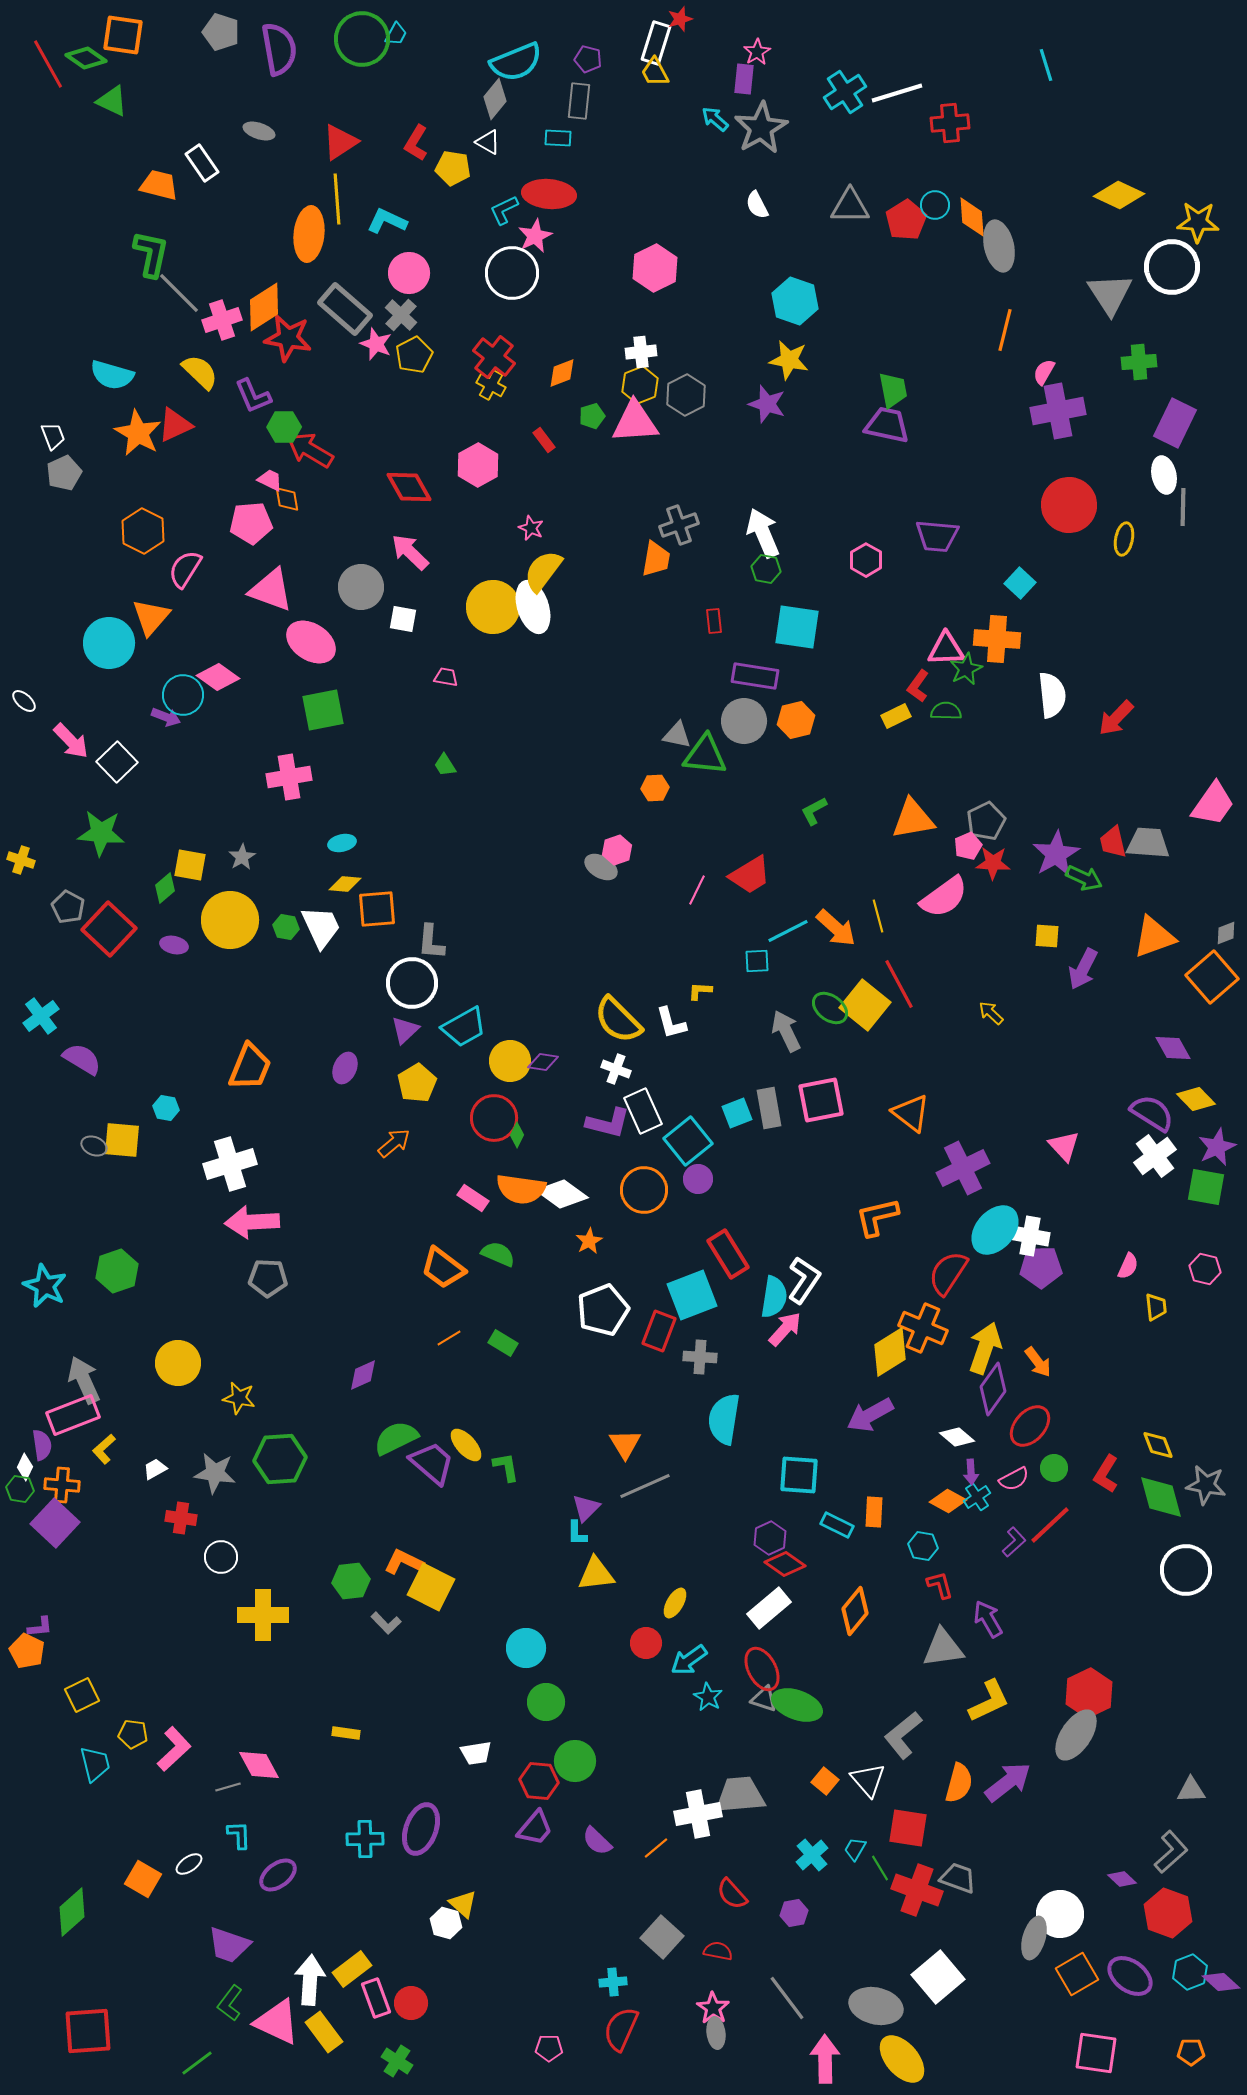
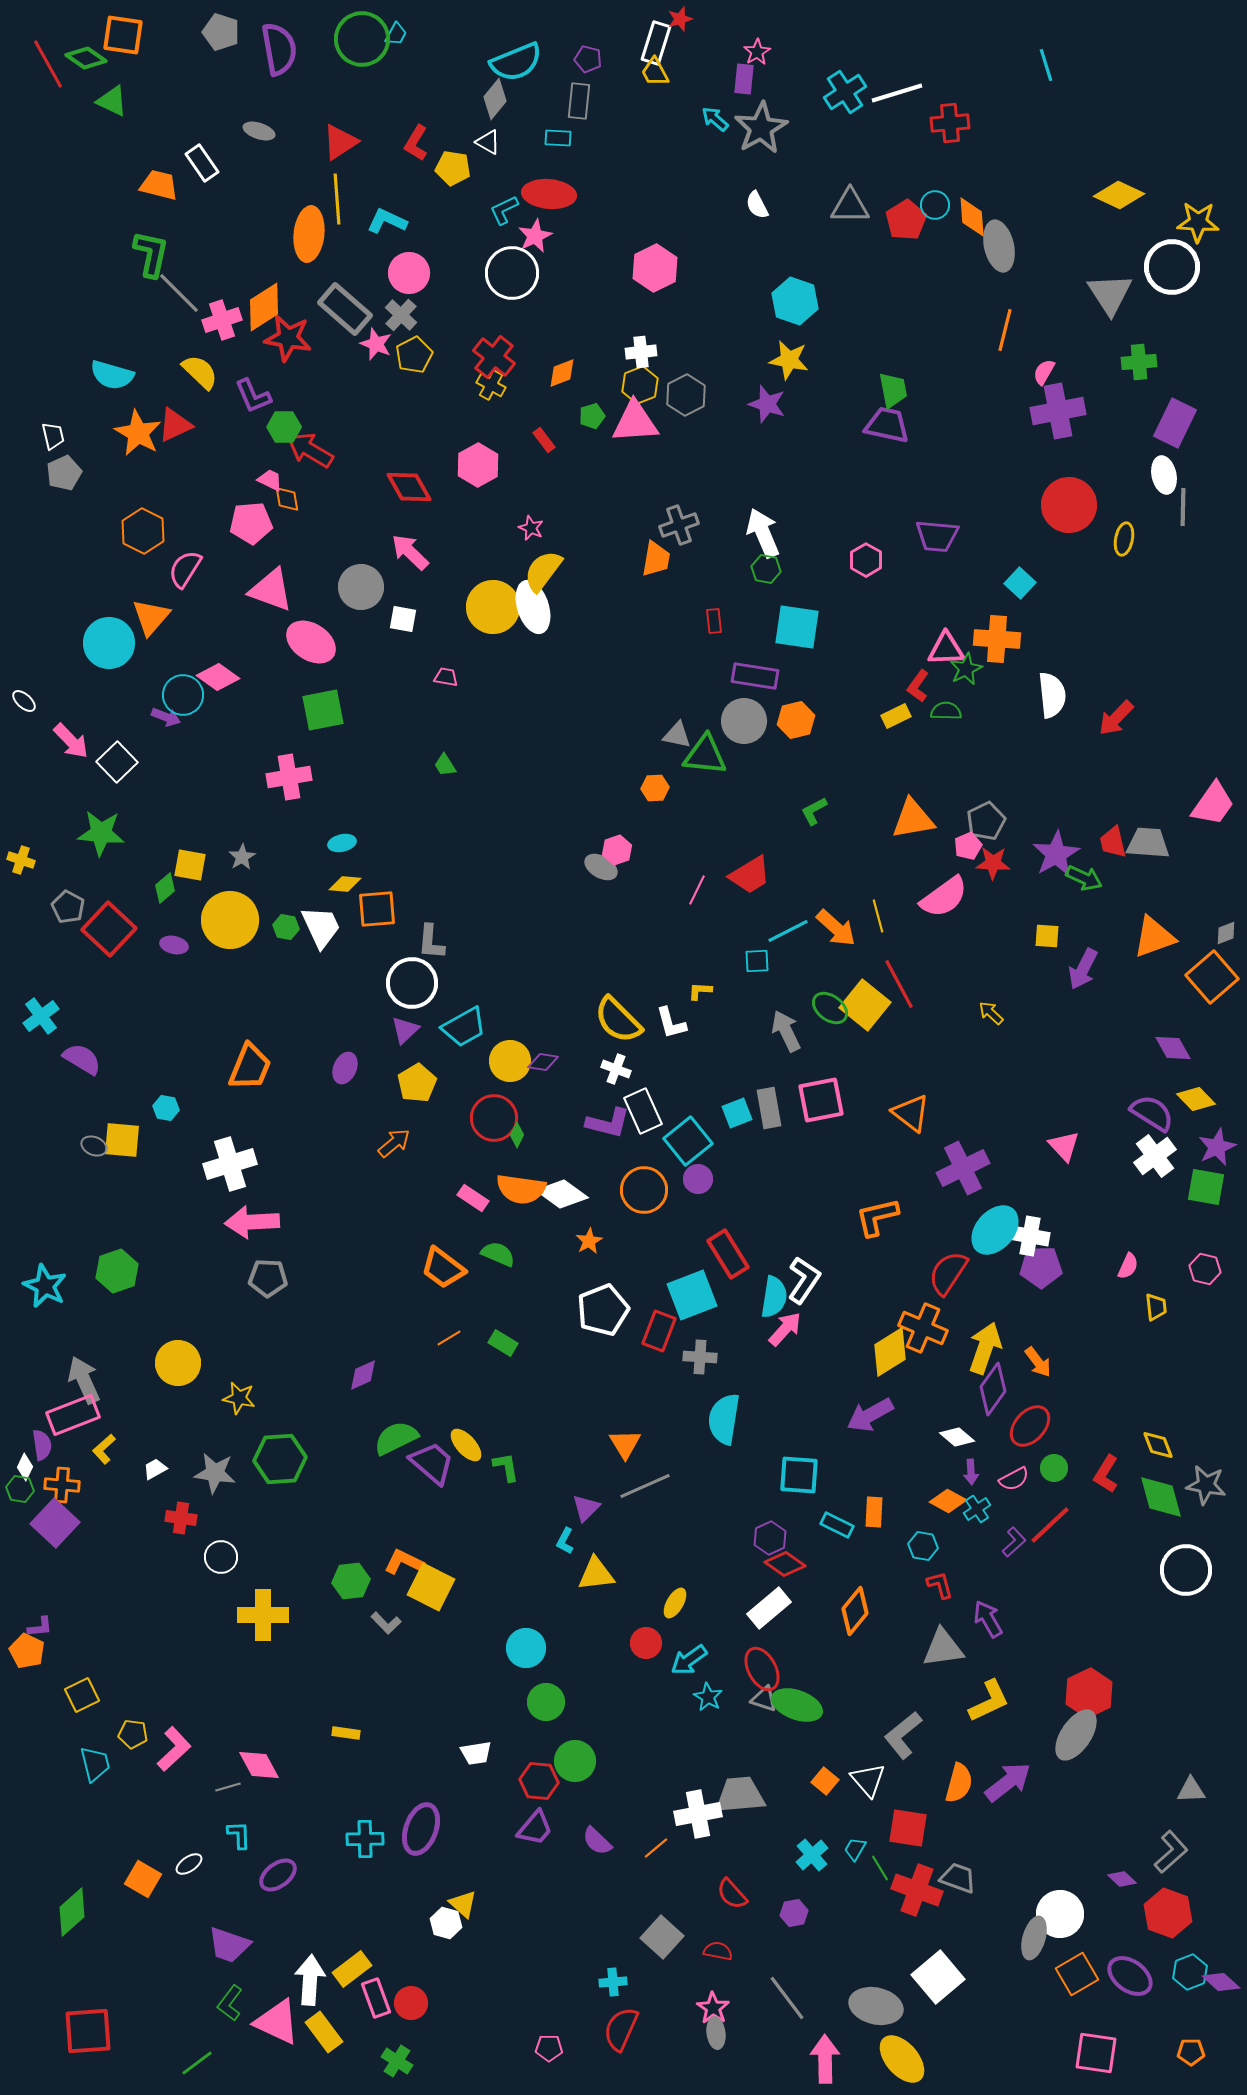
white trapezoid at (53, 436): rotated 8 degrees clockwise
cyan cross at (977, 1497): moved 12 px down
cyan L-shape at (577, 1533): moved 12 px left, 8 px down; rotated 28 degrees clockwise
